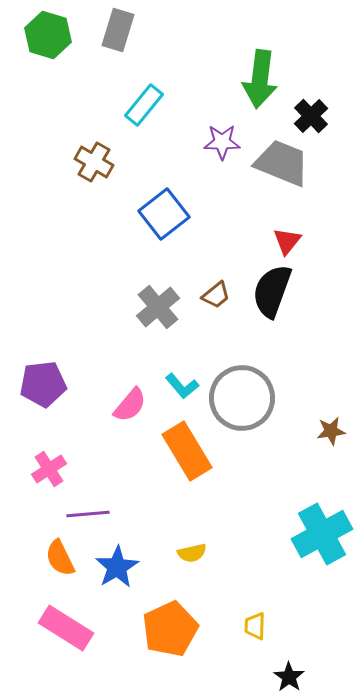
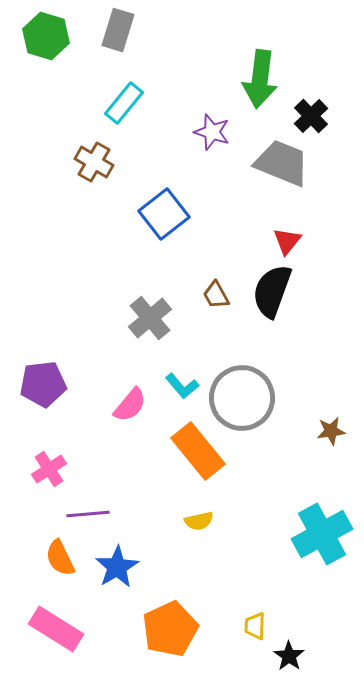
green hexagon: moved 2 px left, 1 px down
cyan rectangle: moved 20 px left, 2 px up
purple star: moved 10 px left, 10 px up; rotated 18 degrees clockwise
brown trapezoid: rotated 100 degrees clockwise
gray cross: moved 8 px left, 11 px down
orange rectangle: moved 11 px right; rotated 8 degrees counterclockwise
yellow semicircle: moved 7 px right, 32 px up
pink rectangle: moved 10 px left, 1 px down
black star: moved 21 px up
